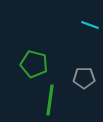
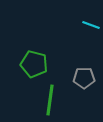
cyan line: moved 1 px right
